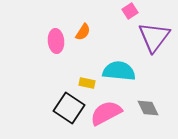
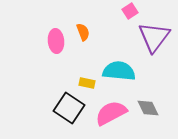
orange semicircle: rotated 54 degrees counterclockwise
pink semicircle: moved 5 px right
